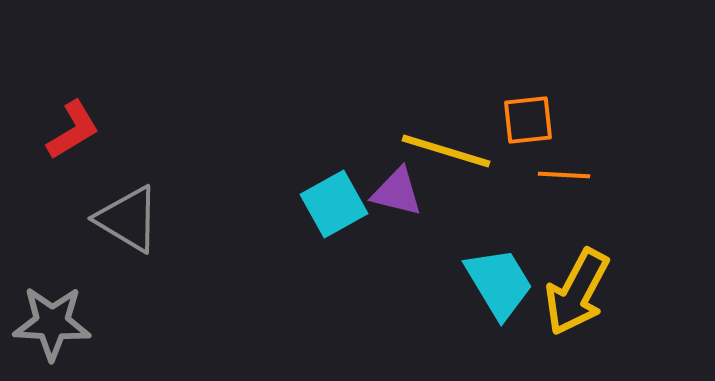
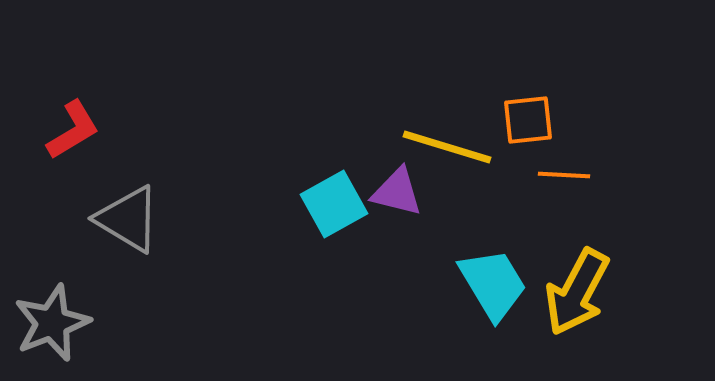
yellow line: moved 1 px right, 4 px up
cyan trapezoid: moved 6 px left, 1 px down
gray star: rotated 24 degrees counterclockwise
